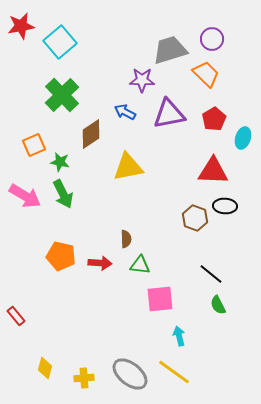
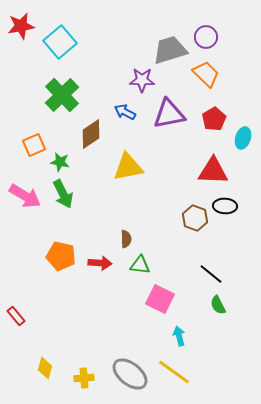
purple circle: moved 6 px left, 2 px up
pink square: rotated 32 degrees clockwise
